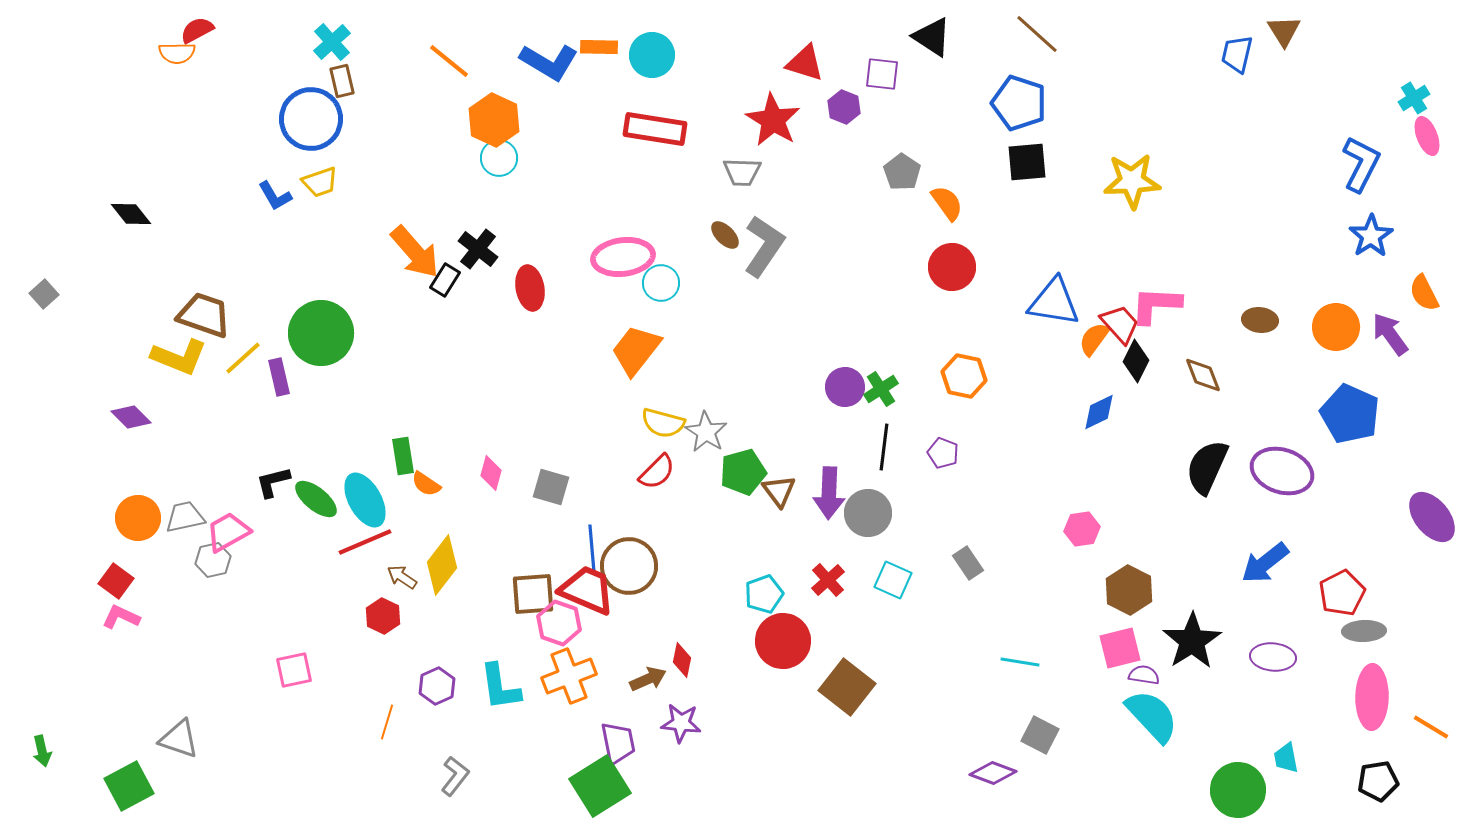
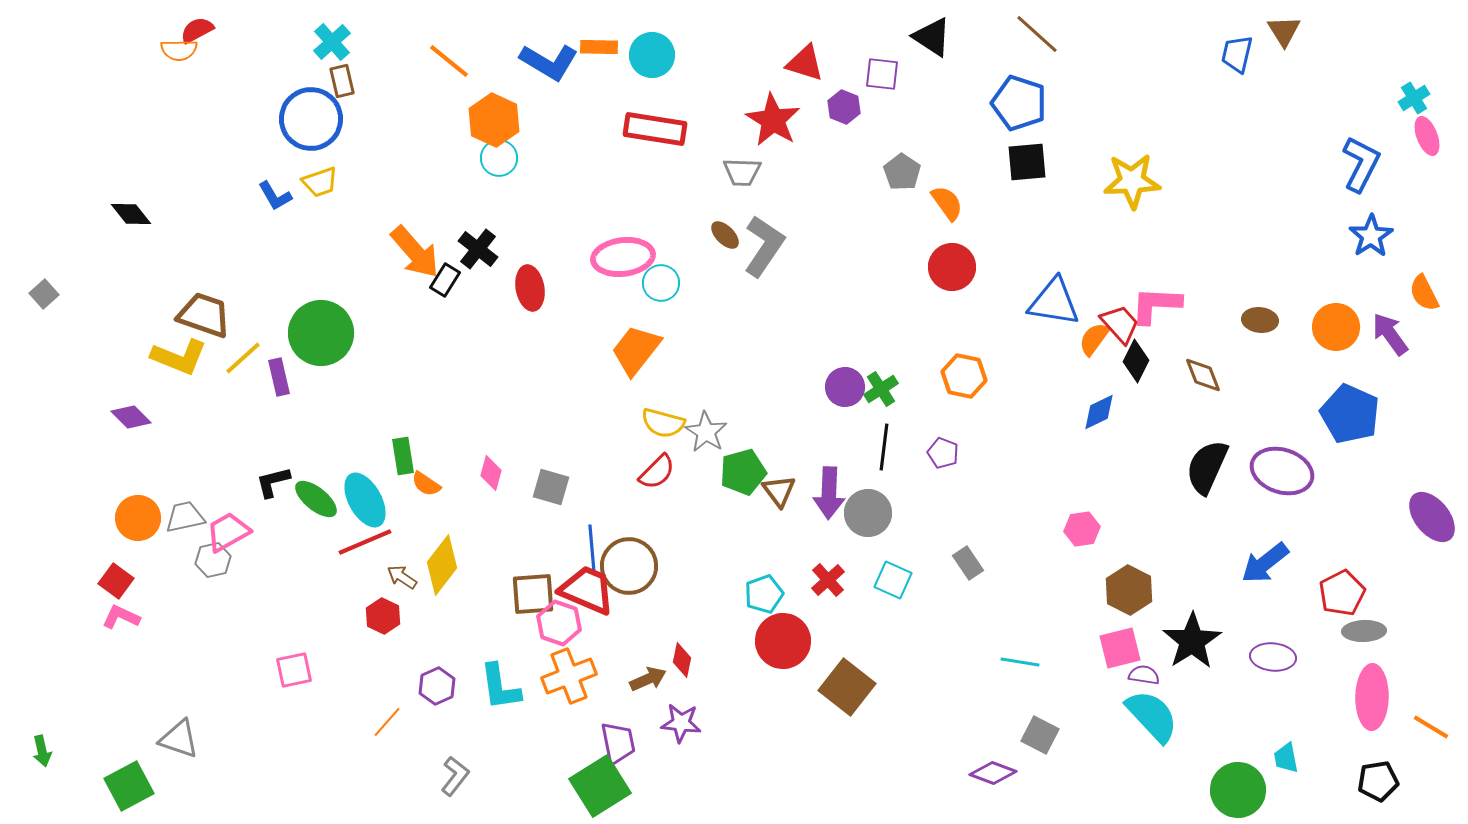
orange semicircle at (177, 53): moved 2 px right, 3 px up
orange line at (387, 722): rotated 24 degrees clockwise
